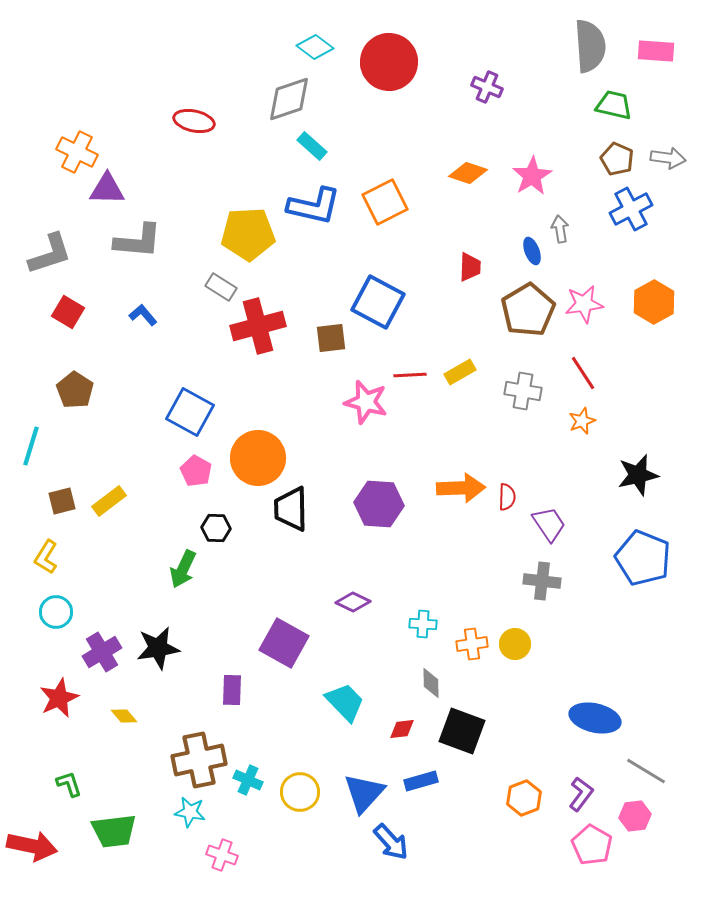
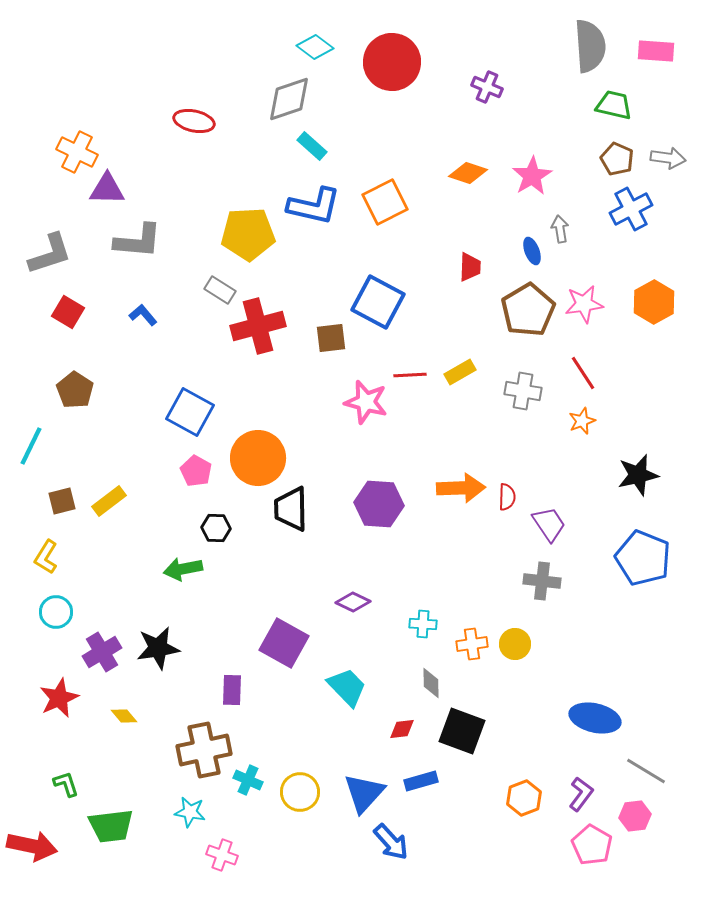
red circle at (389, 62): moved 3 px right
gray rectangle at (221, 287): moved 1 px left, 3 px down
cyan line at (31, 446): rotated 9 degrees clockwise
green arrow at (183, 569): rotated 54 degrees clockwise
cyan trapezoid at (345, 702): moved 2 px right, 15 px up
brown cross at (199, 760): moved 5 px right, 10 px up
green L-shape at (69, 784): moved 3 px left
green trapezoid at (114, 831): moved 3 px left, 5 px up
